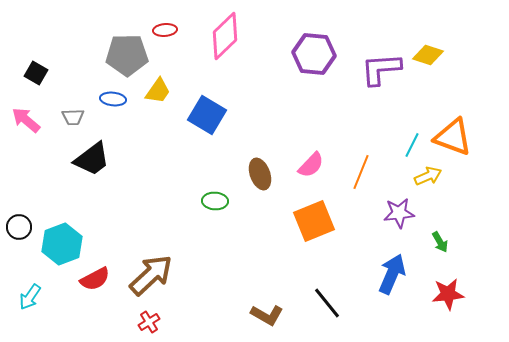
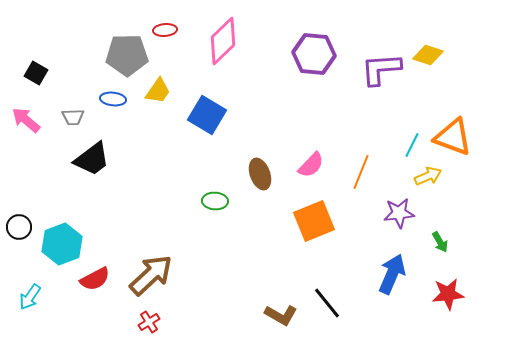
pink diamond: moved 2 px left, 5 px down
brown L-shape: moved 14 px right
